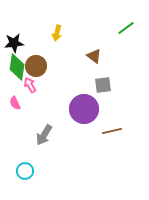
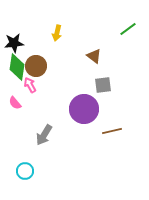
green line: moved 2 px right, 1 px down
pink semicircle: rotated 16 degrees counterclockwise
